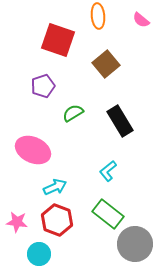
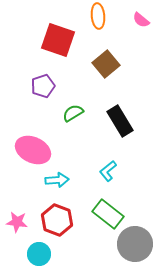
cyan arrow: moved 2 px right, 7 px up; rotated 20 degrees clockwise
